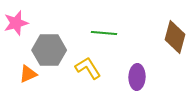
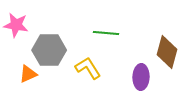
pink star: moved 2 px down; rotated 25 degrees clockwise
green line: moved 2 px right
brown diamond: moved 8 px left, 15 px down
purple ellipse: moved 4 px right
